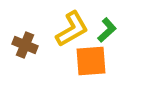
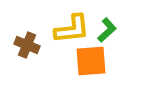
yellow L-shape: rotated 24 degrees clockwise
brown cross: moved 2 px right
